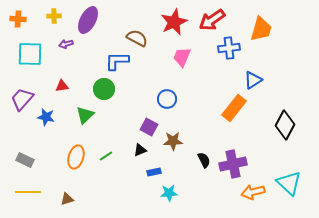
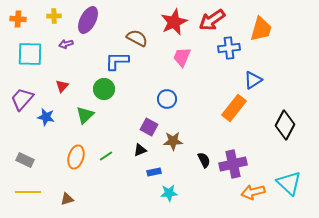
red triangle: rotated 40 degrees counterclockwise
